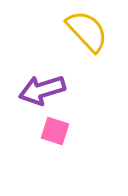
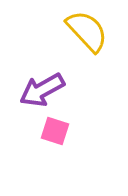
purple arrow: rotated 12 degrees counterclockwise
